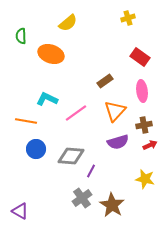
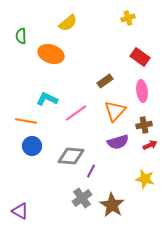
blue circle: moved 4 px left, 3 px up
